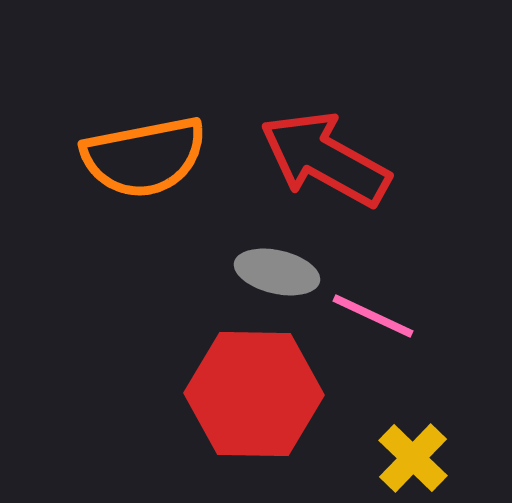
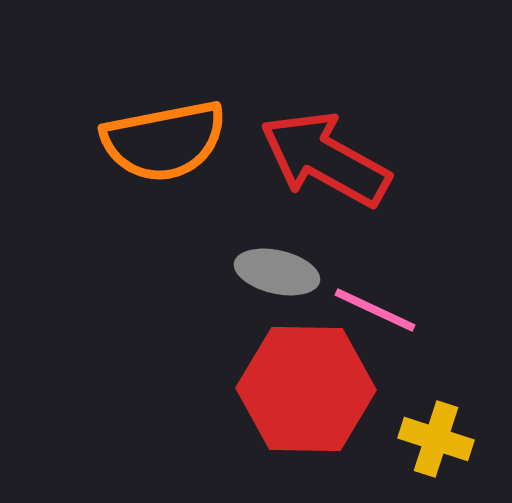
orange semicircle: moved 20 px right, 16 px up
pink line: moved 2 px right, 6 px up
red hexagon: moved 52 px right, 5 px up
yellow cross: moved 23 px right, 19 px up; rotated 26 degrees counterclockwise
